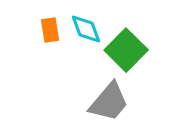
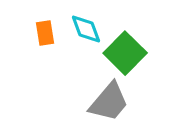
orange rectangle: moved 5 px left, 3 px down
green square: moved 1 px left, 3 px down
